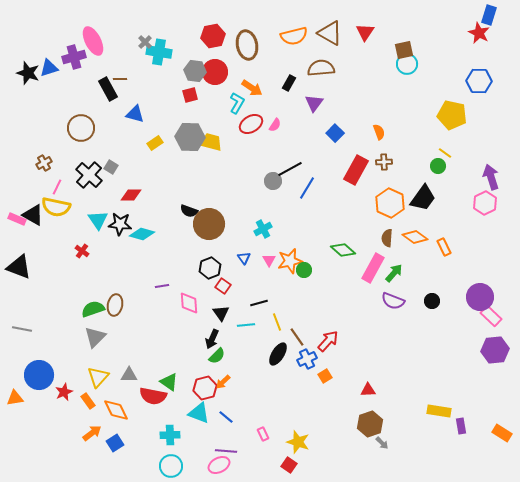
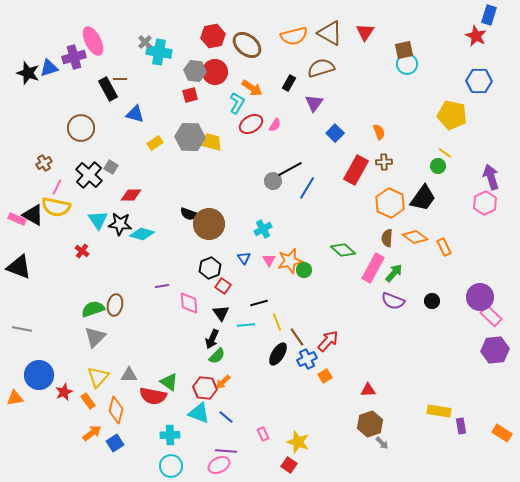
red star at (479, 33): moved 3 px left, 3 px down
brown ellipse at (247, 45): rotated 40 degrees counterclockwise
brown semicircle at (321, 68): rotated 12 degrees counterclockwise
black semicircle at (189, 211): moved 3 px down
red hexagon at (205, 388): rotated 20 degrees clockwise
orange diamond at (116, 410): rotated 40 degrees clockwise
